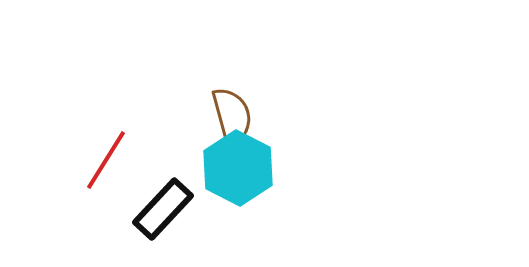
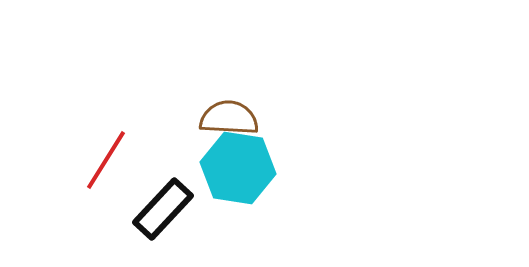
brown semicircle: moved 3 px left, 2 px down; rotated 72 degrees counterclockwise
cyan hexagon: rotated 18 degrees counterclockwise
